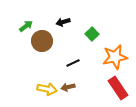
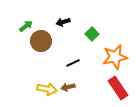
brown circle: moved 1 px left
